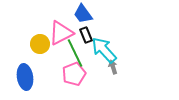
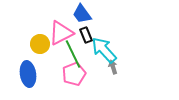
blue trapezoid: moved 1 px left
green line: moved 2 px left, 1 px down
blue ellipse: moved 3 px right, 3 px up
